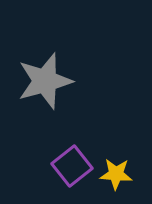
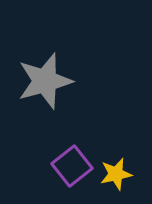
yellow star: rotated 16 degrees counterclockwise
